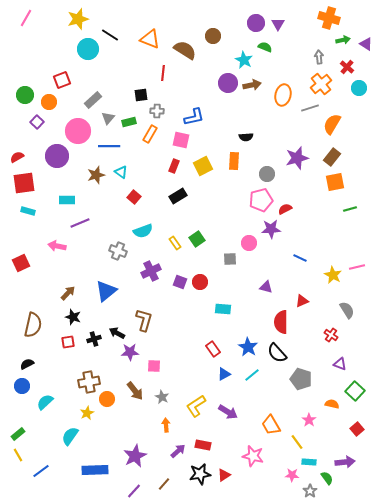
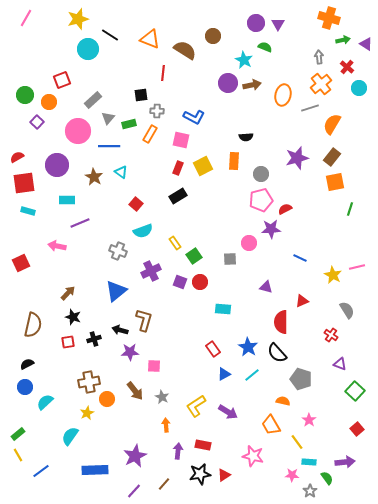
blue L-shape at (194, 117): rotated 40 degrees clockwise
green rectangle at (129, 122): moved 2 px down
purple circle at (57, 156): moved 9 px down
red rectangle at (174, 166): moved 4 px right, 2 px down
gray circle at (267, 174): moved 6 px left
brown star at (96, 175): moved 2 px left, 2 px down; rotated 24 degrees counterclockwise
red square at (134, 197): moved 2 px right, 7 px down
green line at (350, 209): rotated 56 degrees counterclockwise
green square at (197, 239): moved 3 px left, 17 px down
blue triangle at (106, 291): moved 10 px right
black arrow at (117, 333): moved 3 px right, 3 px up; rotated 14 degrees counterclockwise
blue circle at (22, 386): moved 3 px right, 1 px down
orange semicircle at (332, 404): moved 49 px left, 3 px up
purple arrow at (178, 451): rotated 42 degrees counterclockwise
